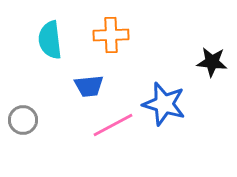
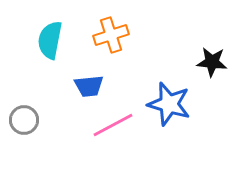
orange cross: rotated 16 degrees counterclockwise
cyan semicircle: rotated 18 degrees clockwise
blue star: moved 5 px right
gray circle: moved 1 px right
